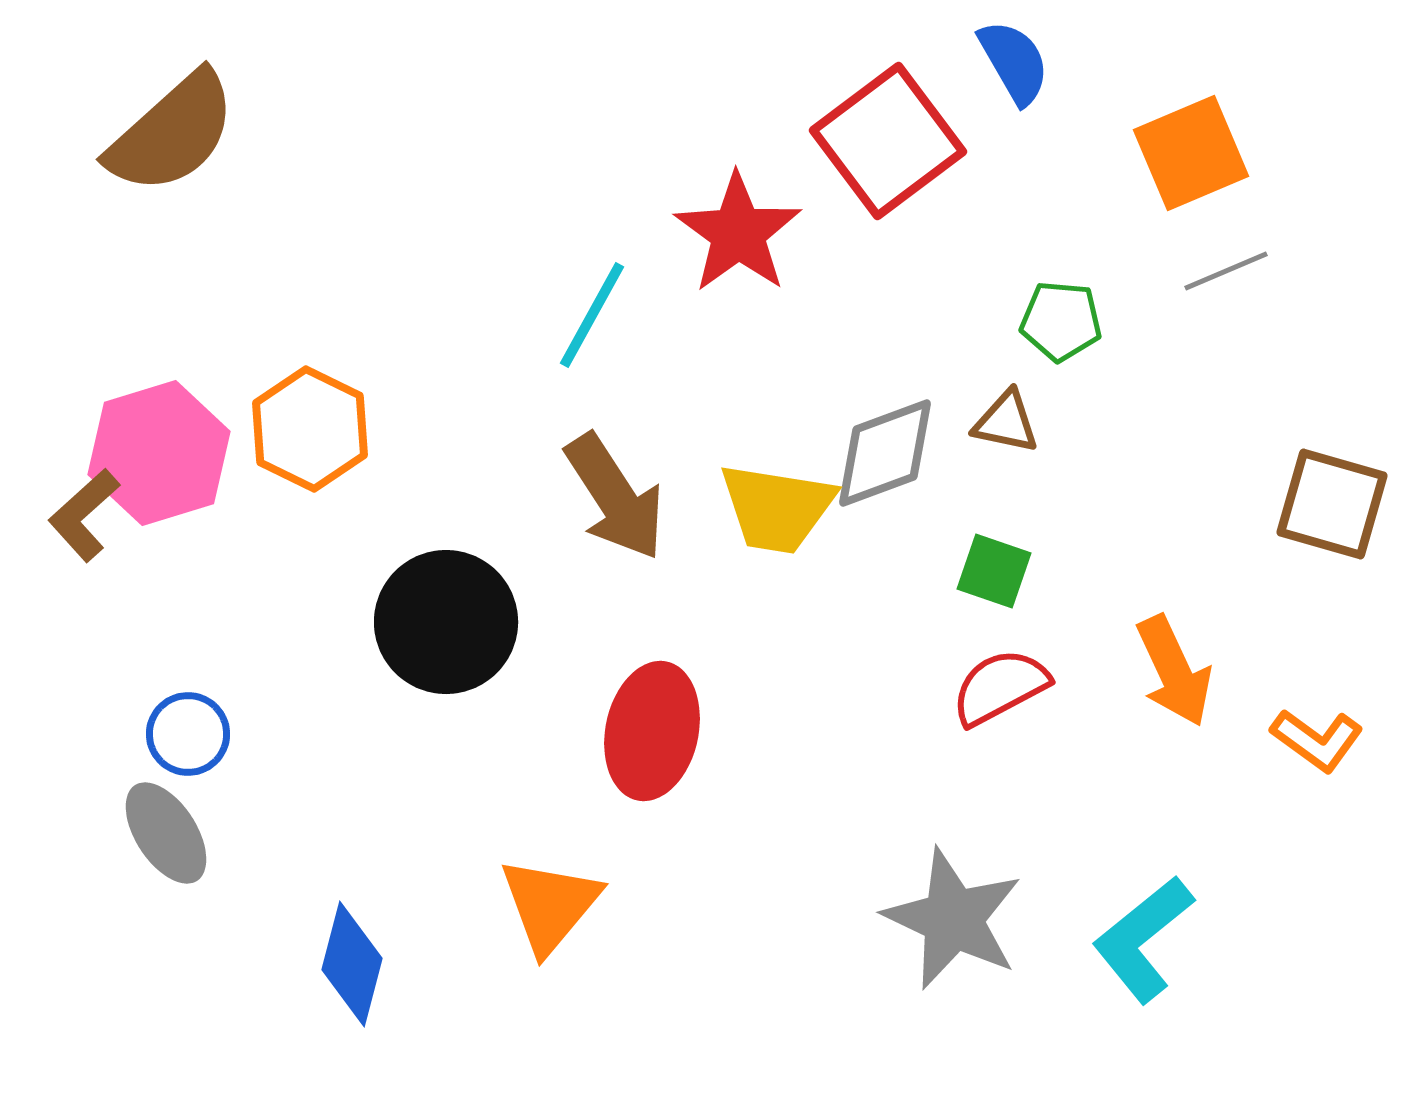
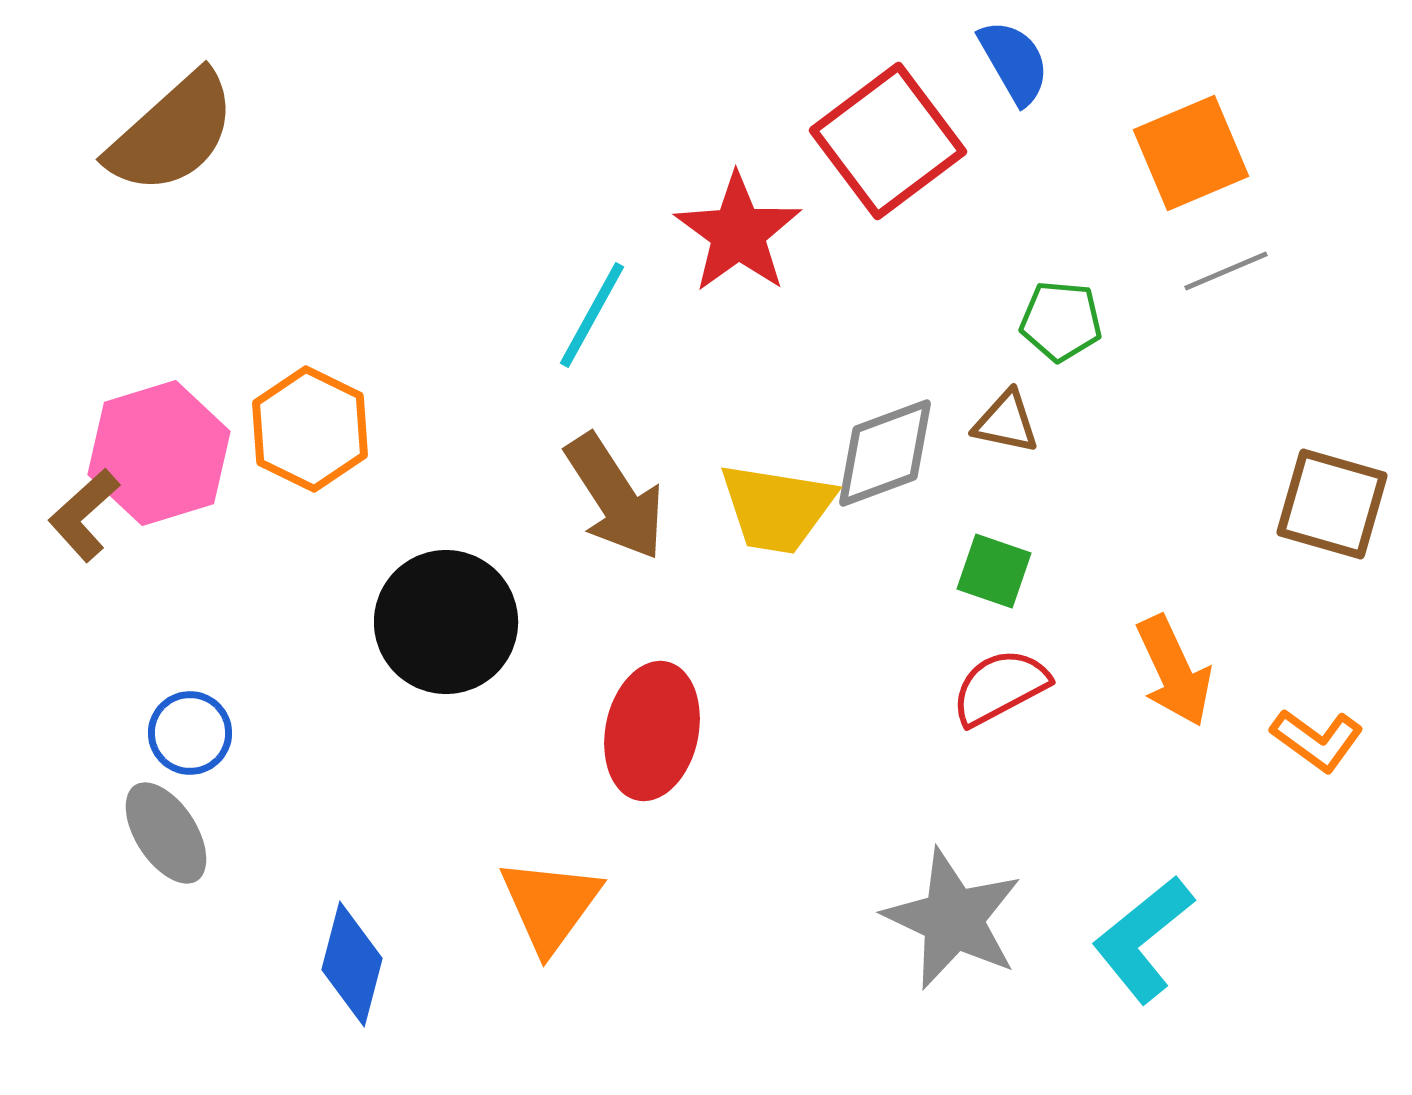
blue circle: moved 2 px right, 1 px up
orange triangle: rotated 4 degrees counterclockwise
